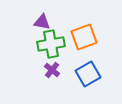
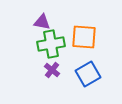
orange square: rotated 24 degrees clockwise
